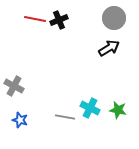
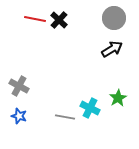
black cross: rotated 24 degrees counterclockwise
black arrow: moved 3 px right, 1 px down
gray cross: moved 5 px right
green star: moved 12 px up; rotated 30 degrees clockwise
blue star: moved 1 px left, 4 px up
